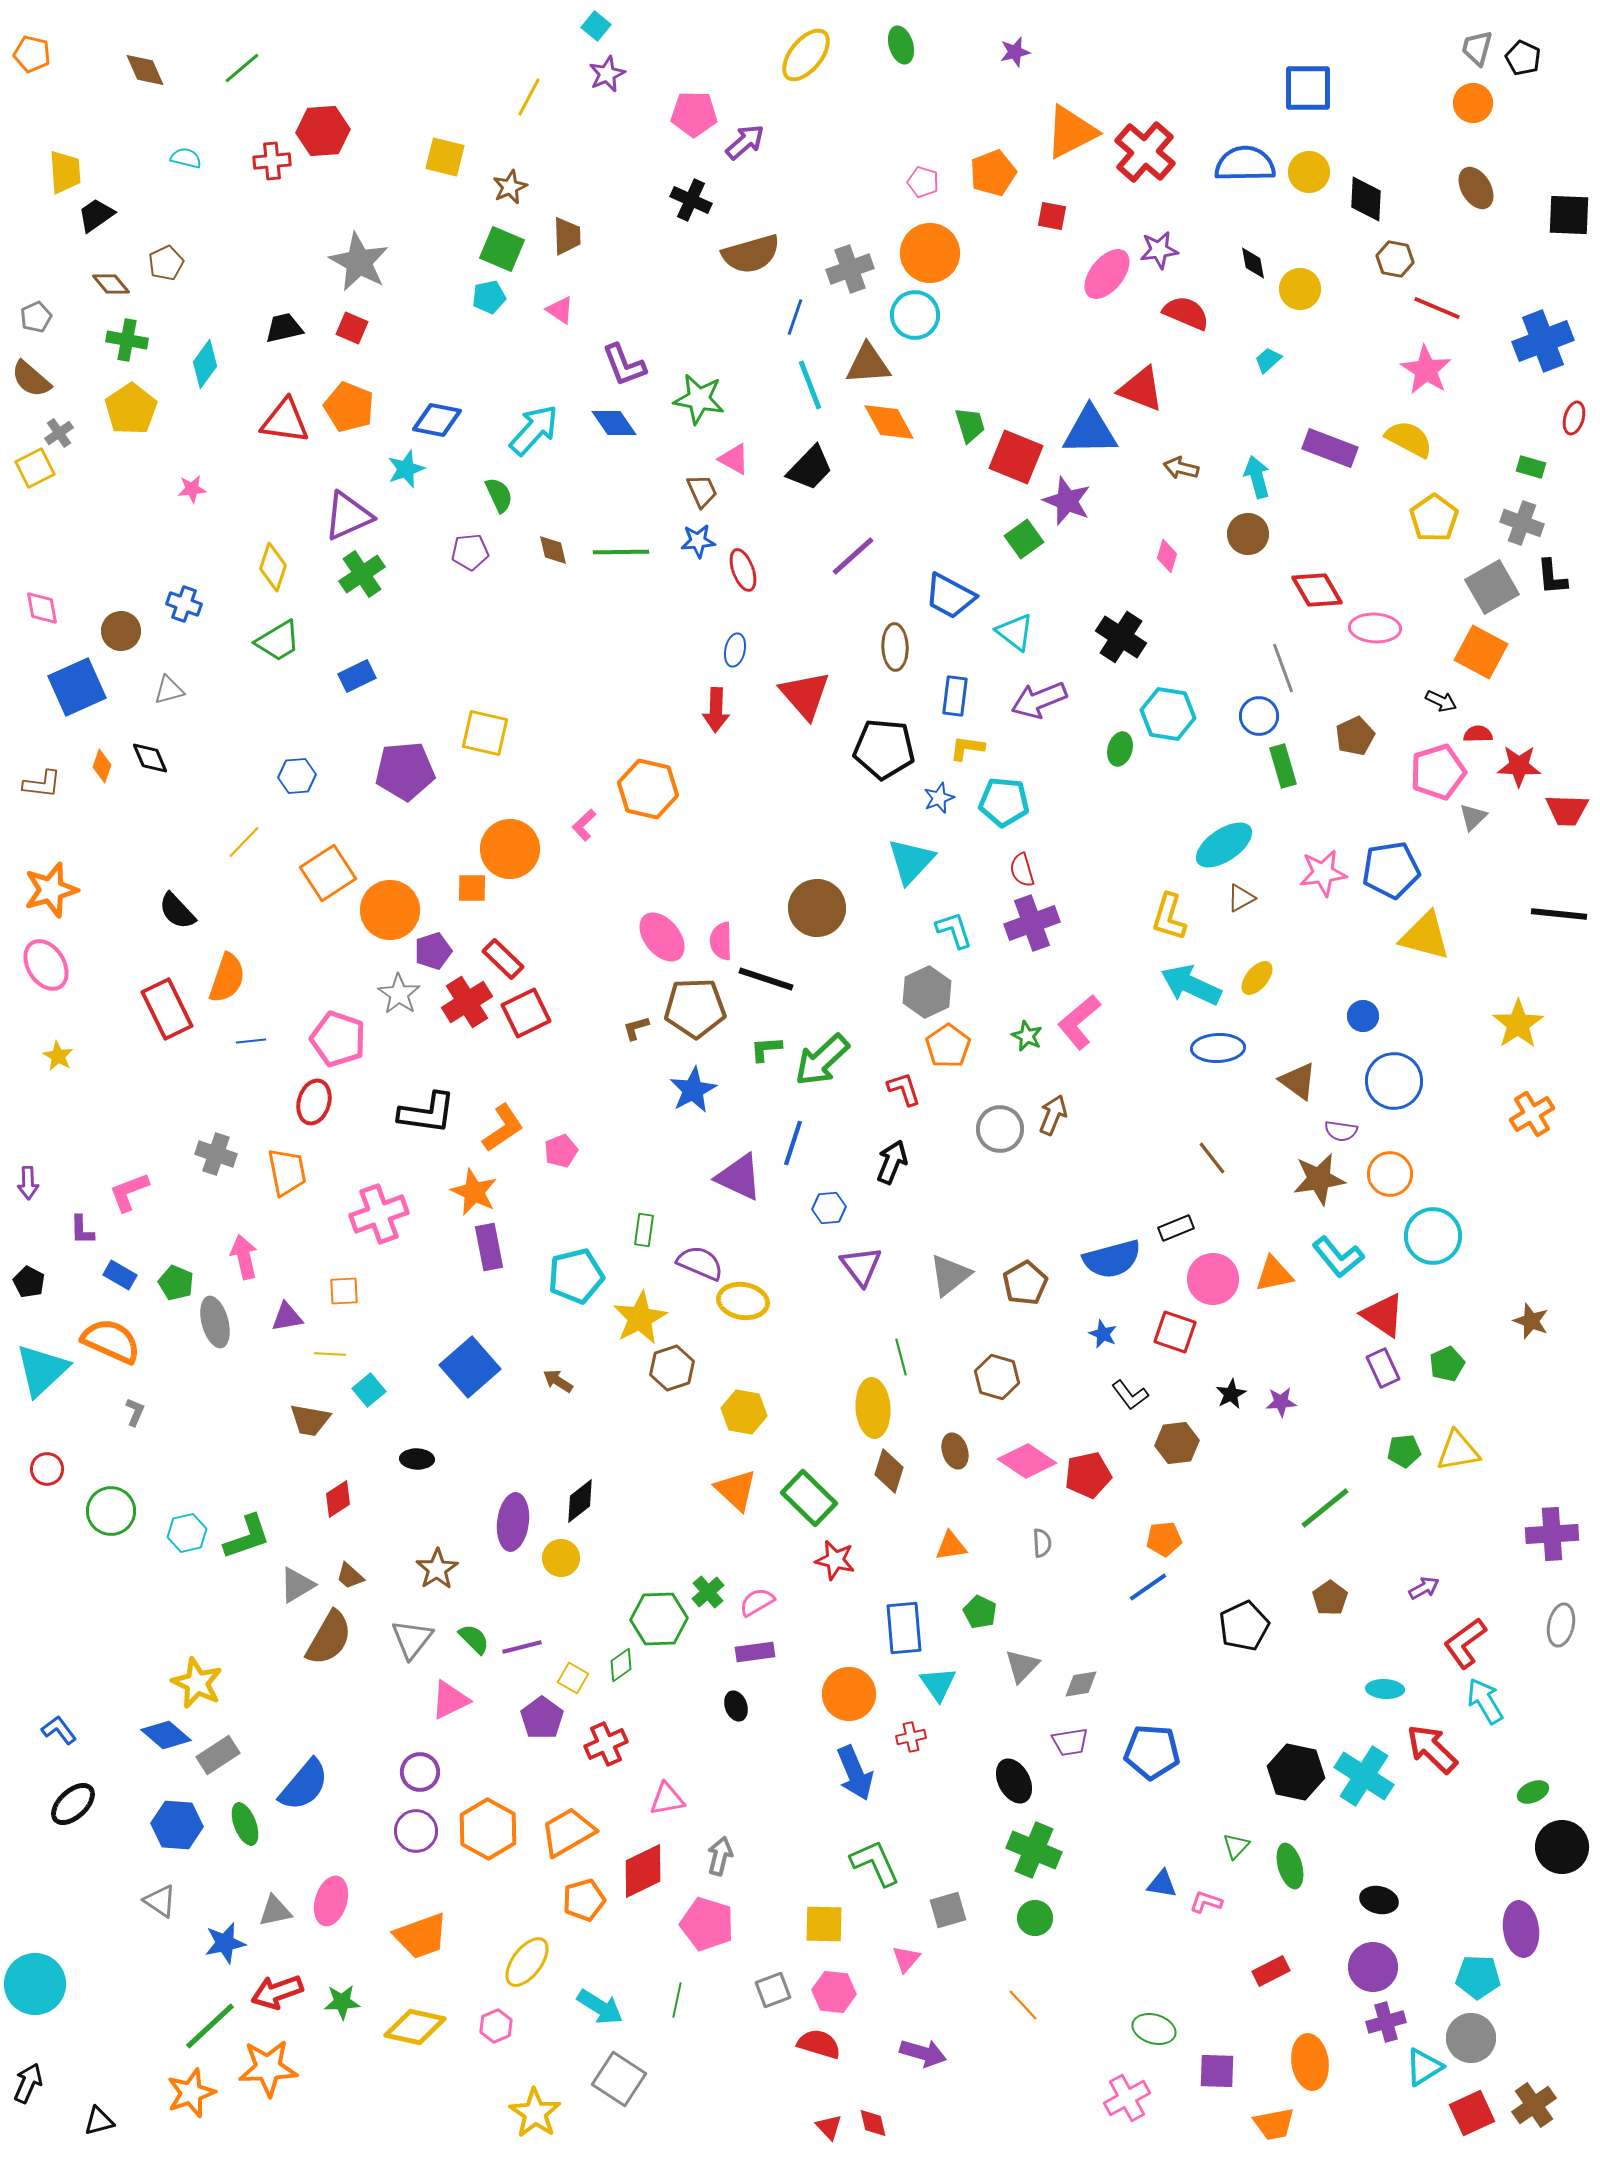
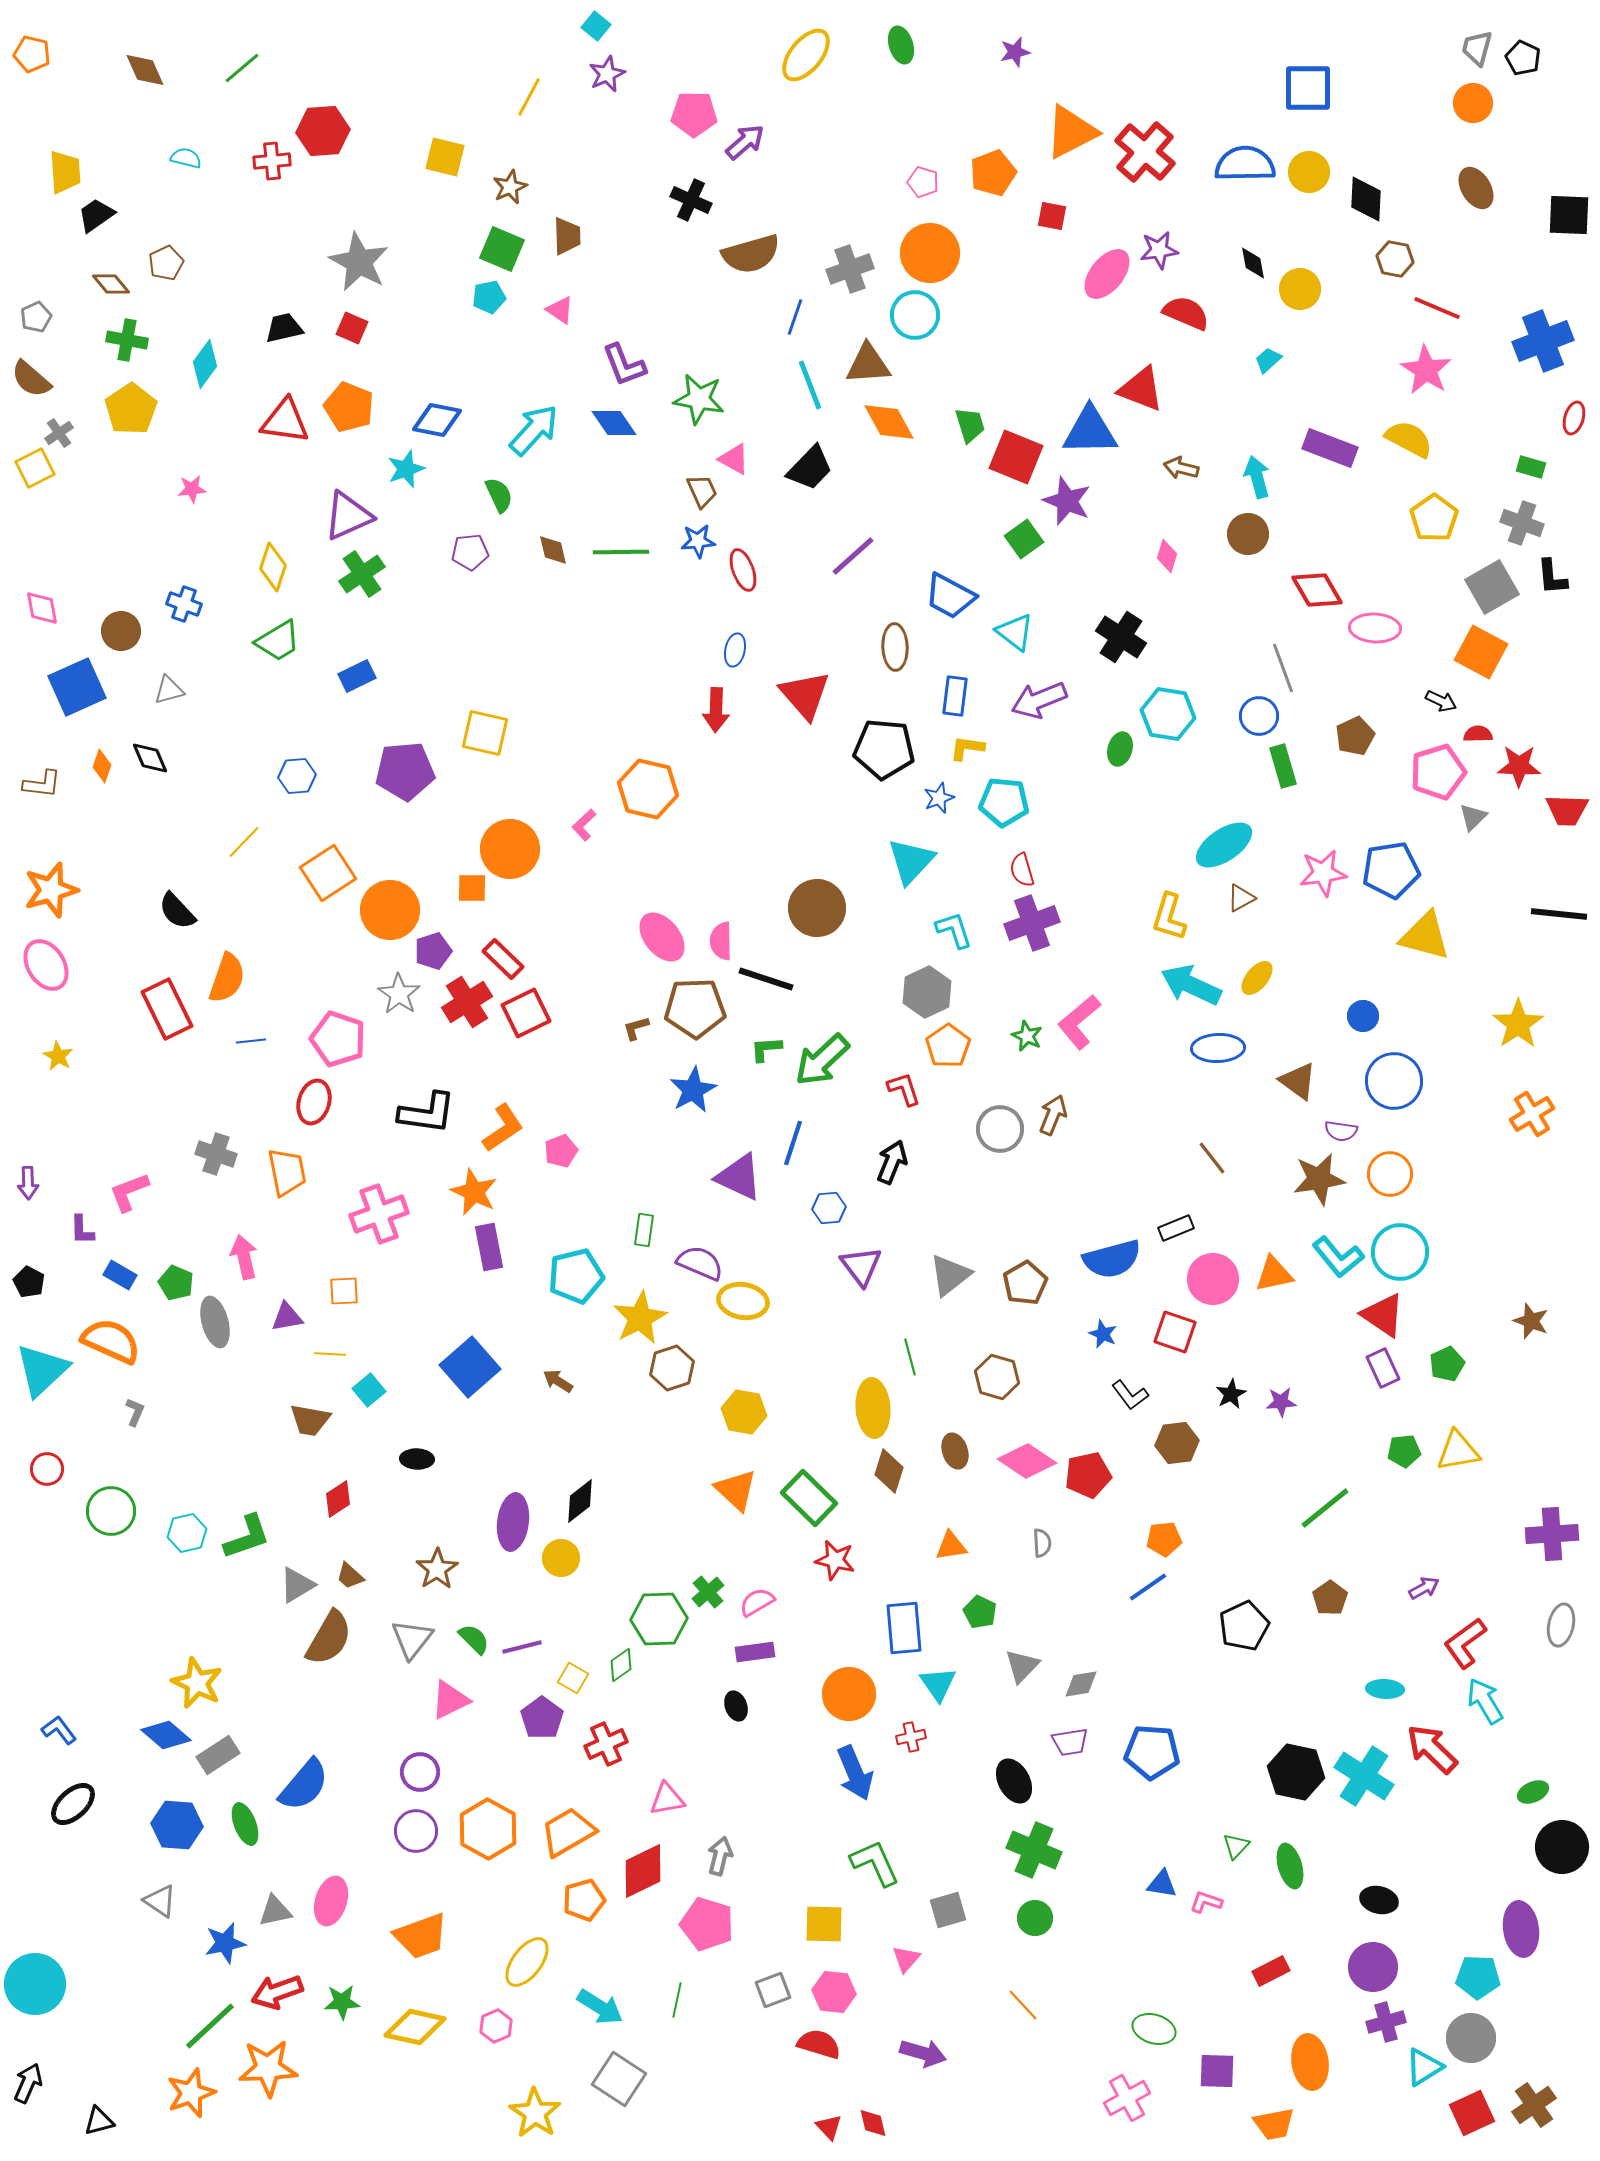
cyan circle at (1433, 1236): moved 33 px left, 16 px down
green line at (901, 1357): moved 9 px right
